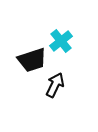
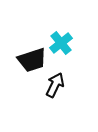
cyan cross: moved 2 px down
